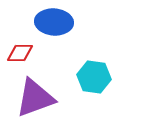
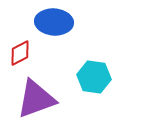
red diamond: rotated 28 degrees counterclockwise
purple triangle: moved 1 px right, 1 px down
